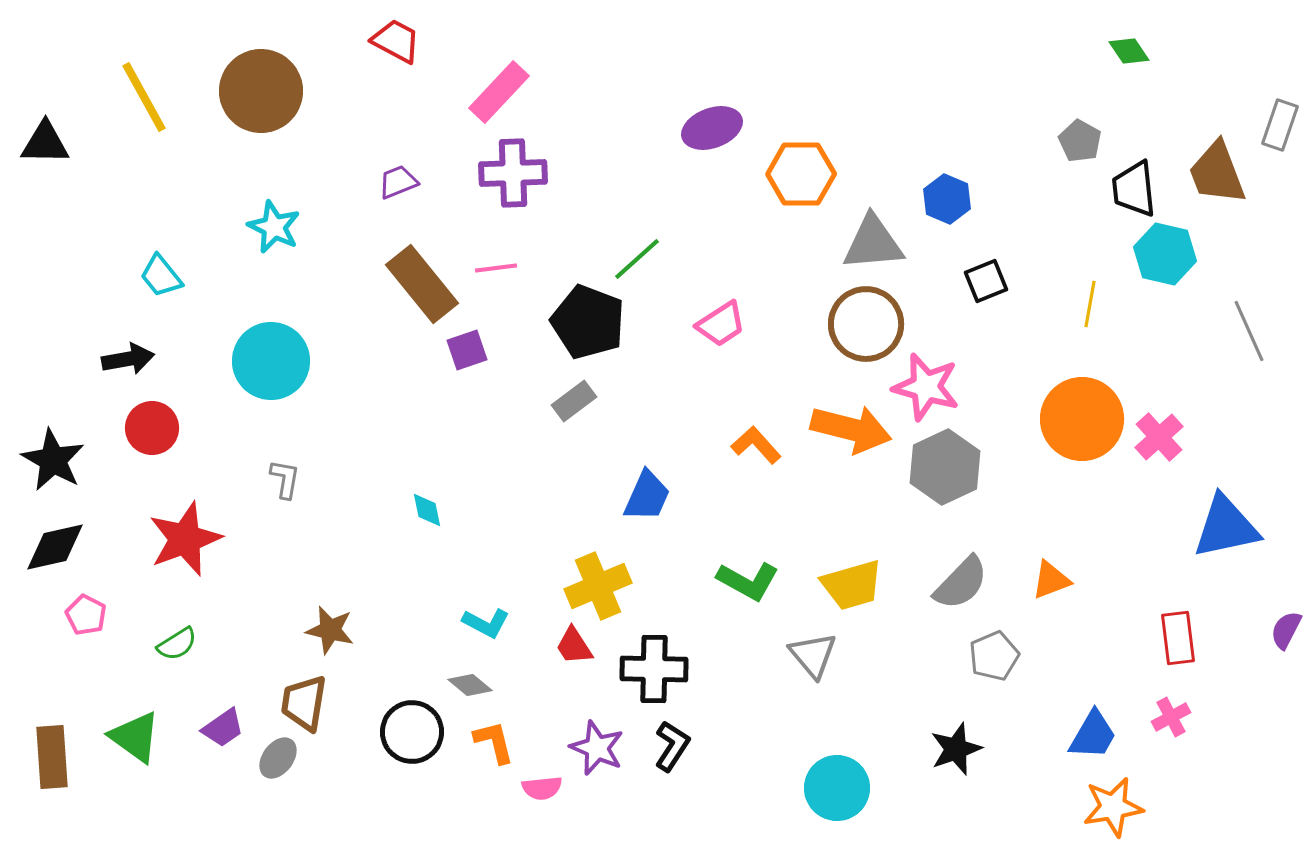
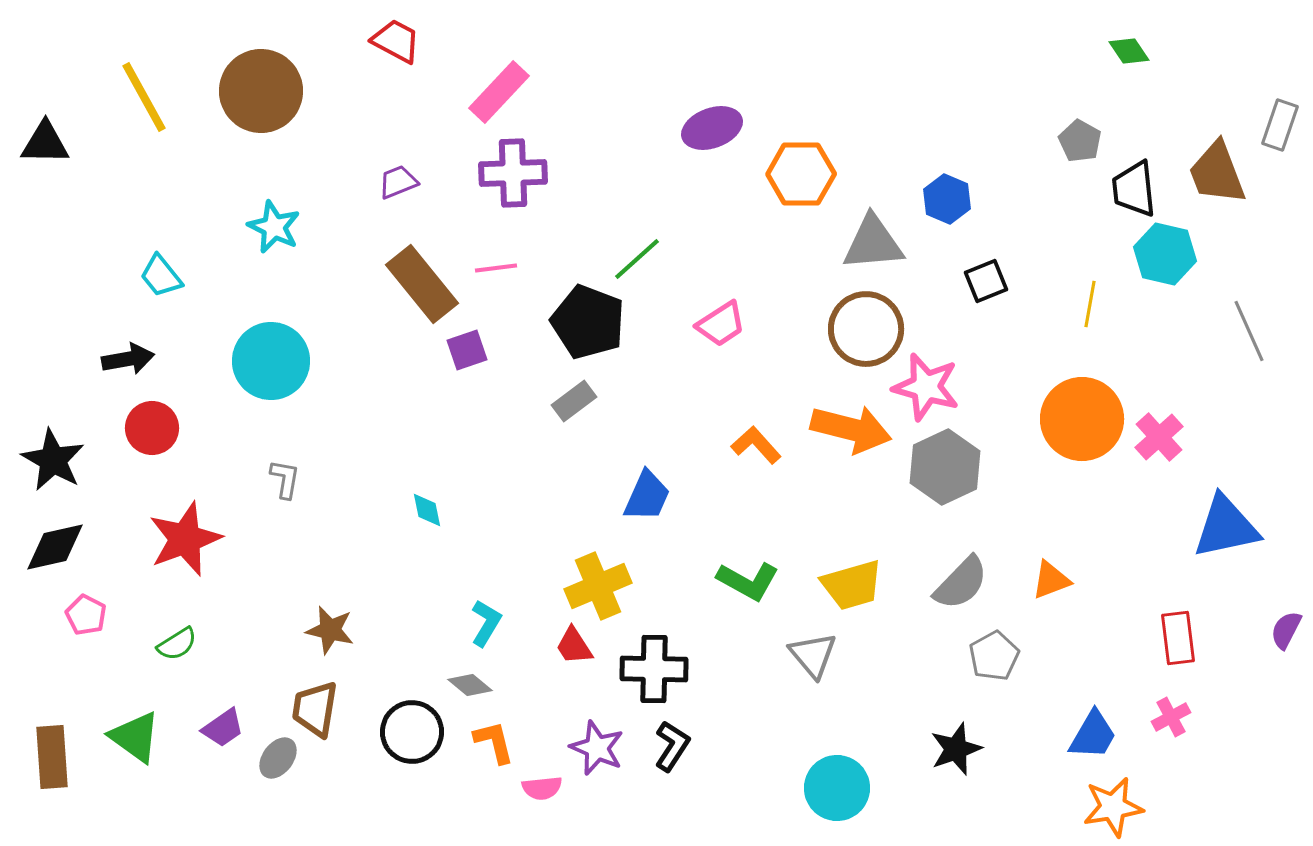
brown circle at (866, 324): moved 5 px down
cyan L-shape at (486, 623): rotated 87 degrees counterclockwise
gray pentagon at (994, 656): rotated 6 degrees counterclockwise
brown trapezoid at (304, 703): moved 11 px right, 6 px down
